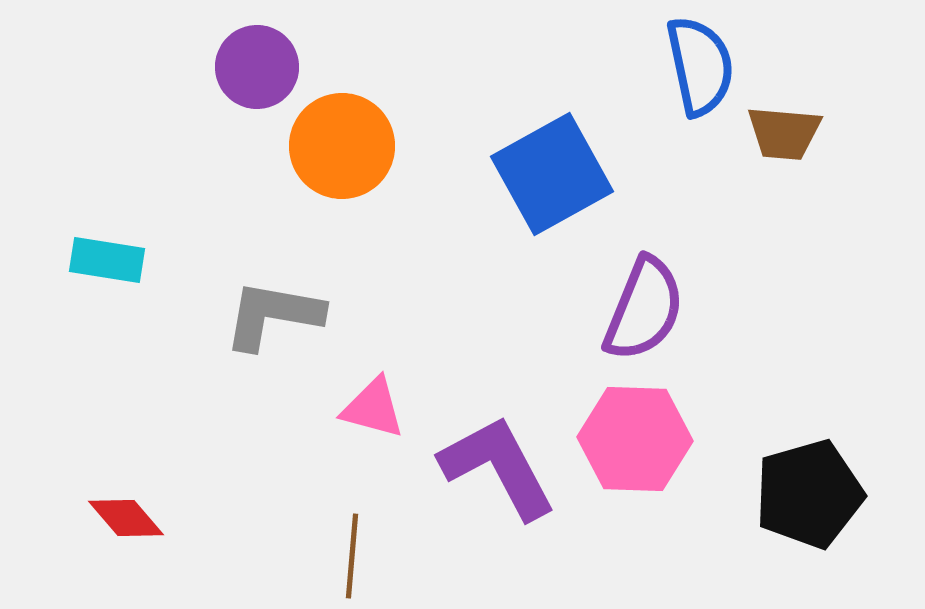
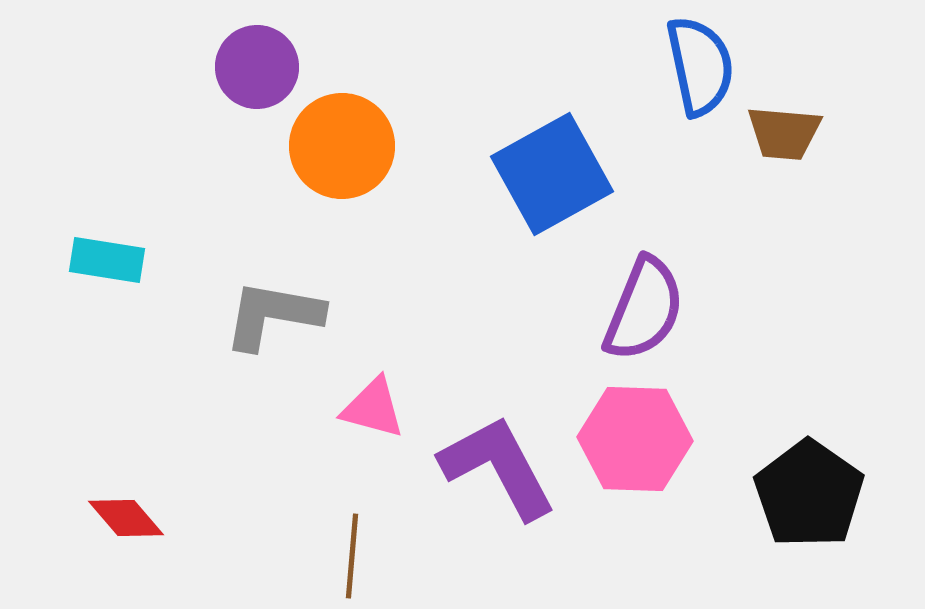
black pentagon: rotated 21 degrees counterclockwise
